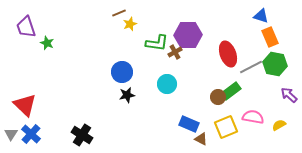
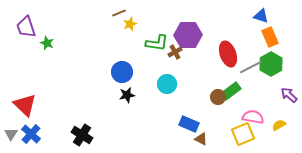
green hexagon: moved 4 px left; rotated 20 degrees clockwise
yellow square: moved 17 px right, 7 px down
